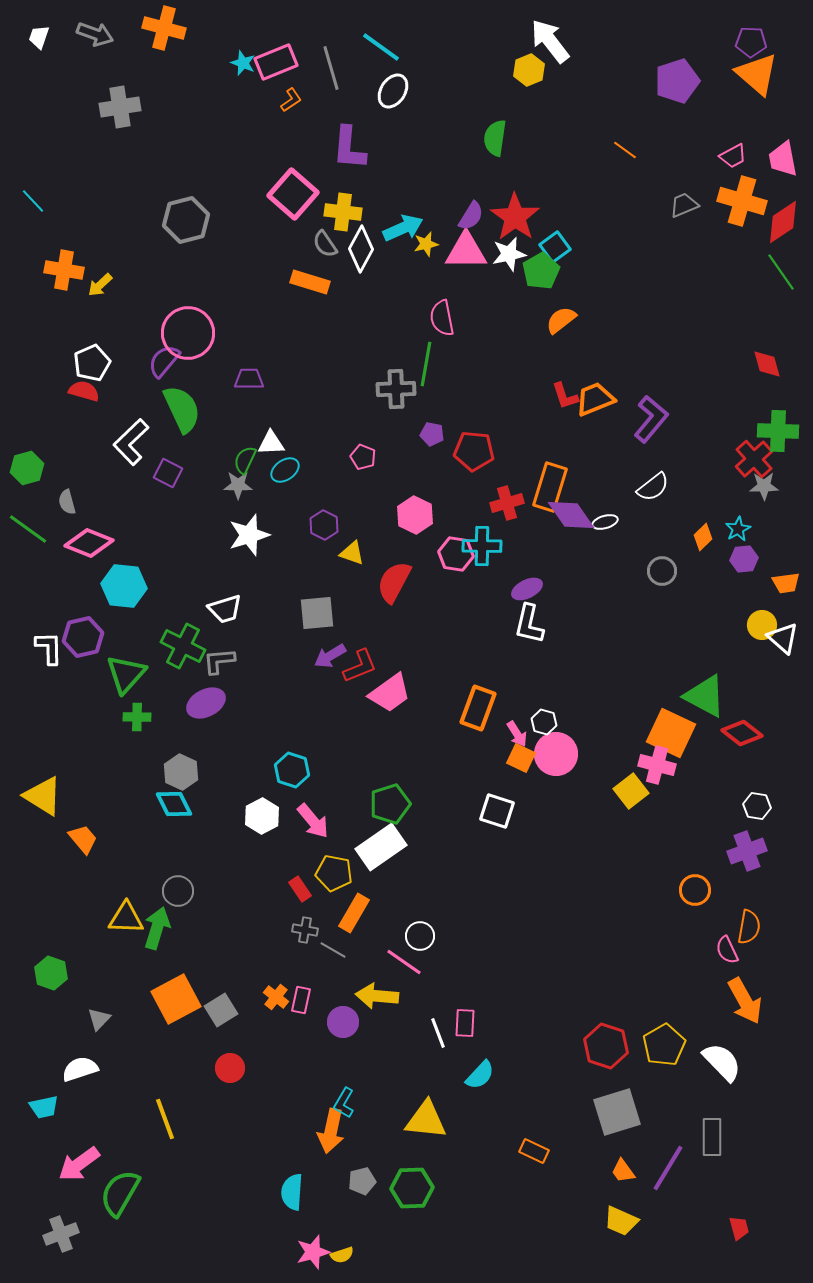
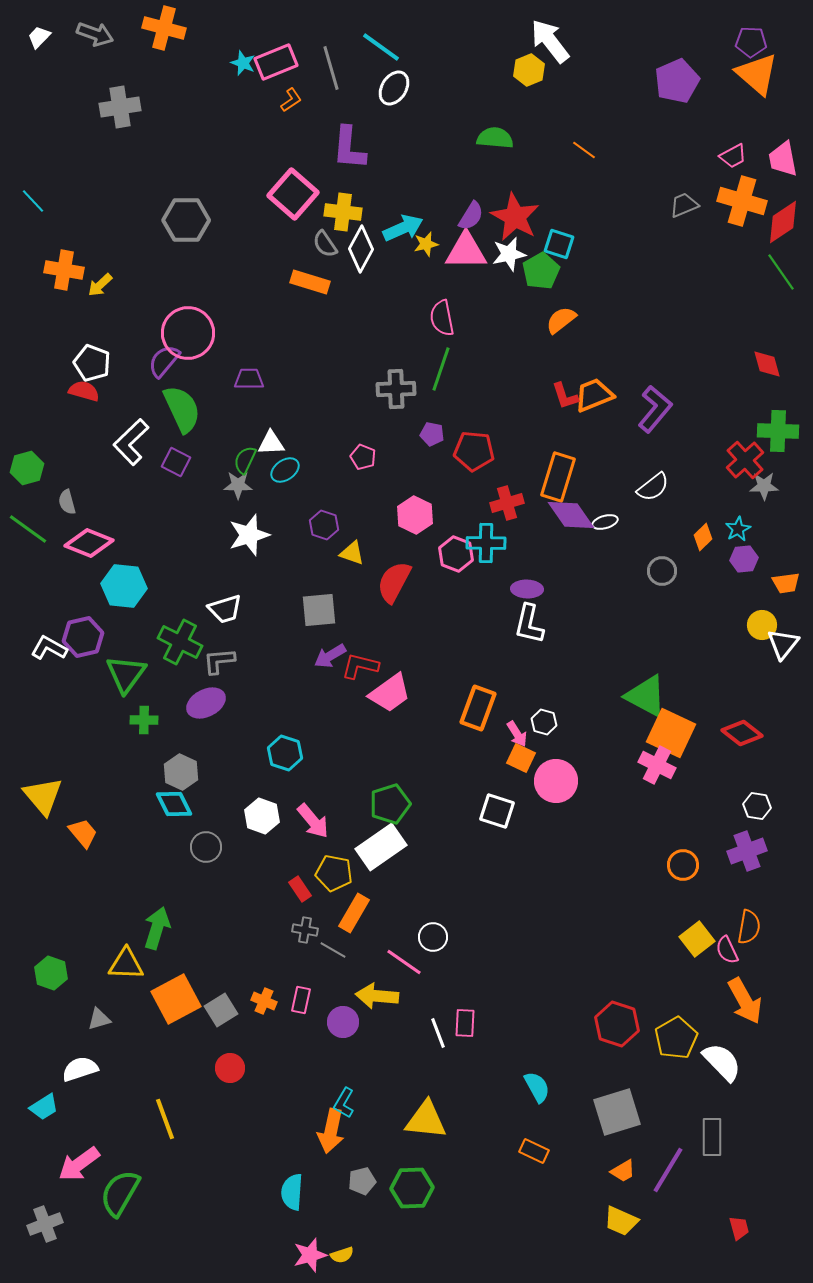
white trapezoid at (39, 37): rotated 25 degrees clockwise
purple pentagon at (677, 81): rotated 6 degrees counterclockwise
white ellipse at (393, 91): moved 1 px right, 3 px up
green semicircle at (495, 138): rotated 87 degrees clockwise
orange line at (625, 150): moved 41 px left
red star at (515, 217): rotated 6 degrees counterclockwise
gray hexagon at (186, 220): rotated 15 degrees clockwise
cyan square at (555, 247): moved 4 px right, 3 px up; rotated 36 degrees counterclockwise
white pentagon at (92, 363): rotated 27 degrees counterclockwise
green line at (426, 364): moved 15 px right, 5 px down; rotated 9 degrees clockwise
orange trapezoid at (595, 399): moved 1 px left, 4 px up
purple L-shape at (651, 419): moved 4 px right, 10 px up
red cross at (754, 459): moved 9 px left, 1 px down
purple square at (168, 473): moved 8 px right, 11 px up
orange rectangle at (550, 487): moved 8 px right, 10 px up
purple hexagon at (324, 525): rotated 8 degrees counterclockwise
cyan cross at (482, 546): moved 4 px right, 3 px up
pink hexagon at (456, 554): rotated 12 degrees clockwise
purple ellipse at (527, 589): rotated 28 degrees clockwise
gray square at (317, 613): moved 2 px right, 3 px up
white triangle at (783, 638): moved 6 px down; rotated 28 degrees clockwise
green cross at (183, 646): moved 3 px left, 4 px up
white L-shape at (49, 648): rotated 60 degrees counterclockwise
red L-shape at (360, 666): rotated 144 degrees counterclockwise
green triangle at (126, 674): rotated 6 degrees counterclockwise
green triangle at (705, 696): moved 59 px left
green cross at (137, 717): moved 7 px right, 3 px down
pink circle at (556, 754): moved 27 px down
pink cross at (657, 765): rotated 12 degrees clockwise
cyan hexagon at (292, 770): moved 7 px left, 17 px up
yellow square at (631, 791): moved 66 px right, 148 px down
yellow triangle at (43, 796): rotated 18 degrees clockwise
white hexagon at (262, 816): rotated 12 degrees counterclockwise
orange trapezoid at (83, 839): moved 6 px up
orange circle at (695, 890): moved 12 px left, 25 px up
gray circle at (178, 891): moved 28 px right, 44 px up
yellow triangle at (126, 918): moved 46 px down
white circle at (420, 936): moved 13 px right, 1 px down
orange cross at (276, 997): moved 12 px left, 4 px down; rotated 15 degrees counterclockwise
gray triangle at (99, 1019): rotated 30 degrees clockwise
yellow pentagon at (664, 1045): moved 12 px right, 7 px up
red hexagon at (606, 1046): moved 11 px right, 22 px up
cyan semicircle at (480, 1075): moved 57 px right, 12 px down; rotated 72 degrees counterclockwise
cyan trapezoid at (44, 1107): rotated 20 degrees counterclockwise
purple line at (668, 1168): moved 2 px down
orange trapezoid at (623, 1171): rotated 84 degrees counterclockwise
gray cross at (61, 1234): moved 16 px left, 10 px up
pink star at (313, 1252): moved 3 px left, 3 px down
